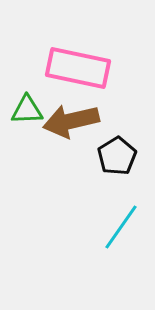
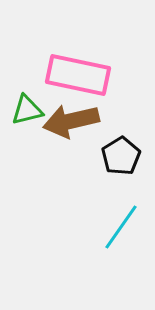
pink rectangle: moved 7 px down
green triangle: rotated 12 degrees counterclockwise
black pentagon: moved 4 px right
